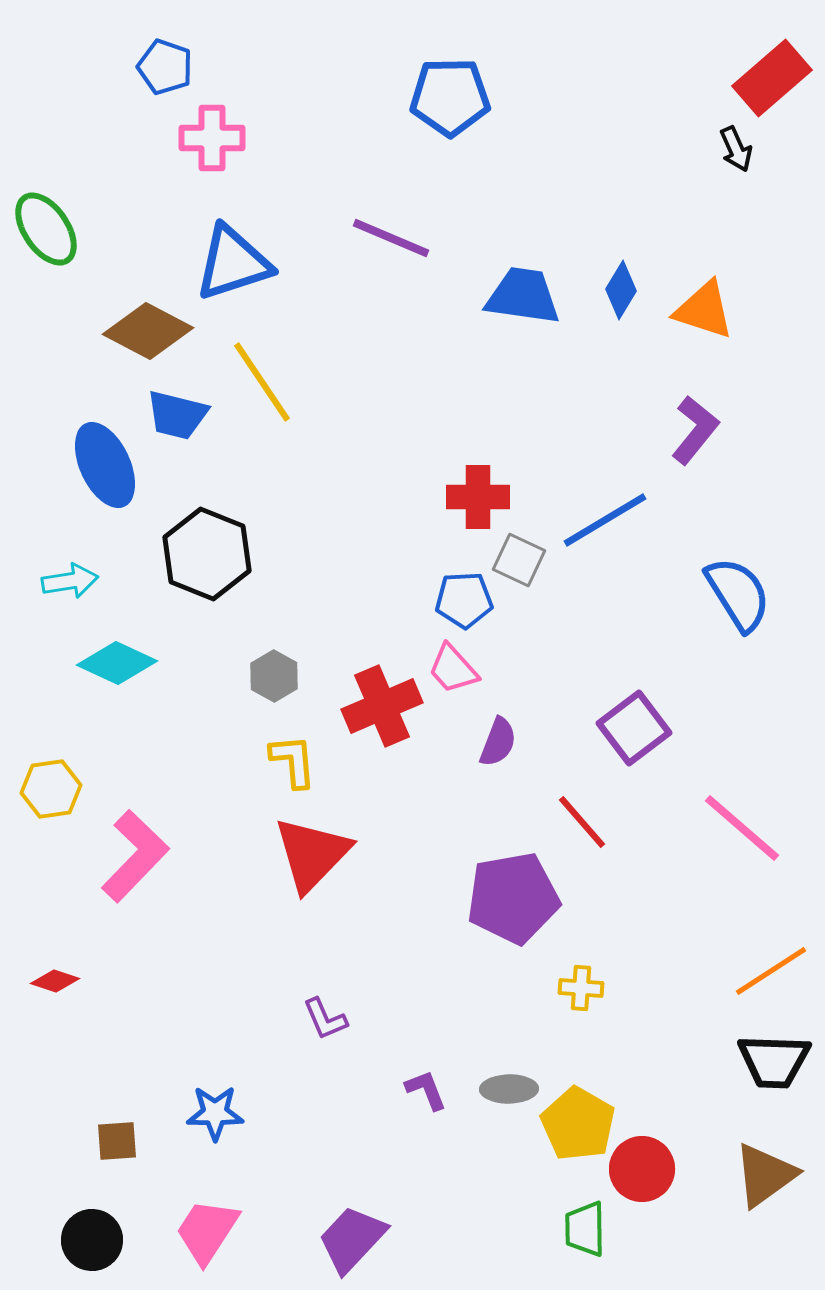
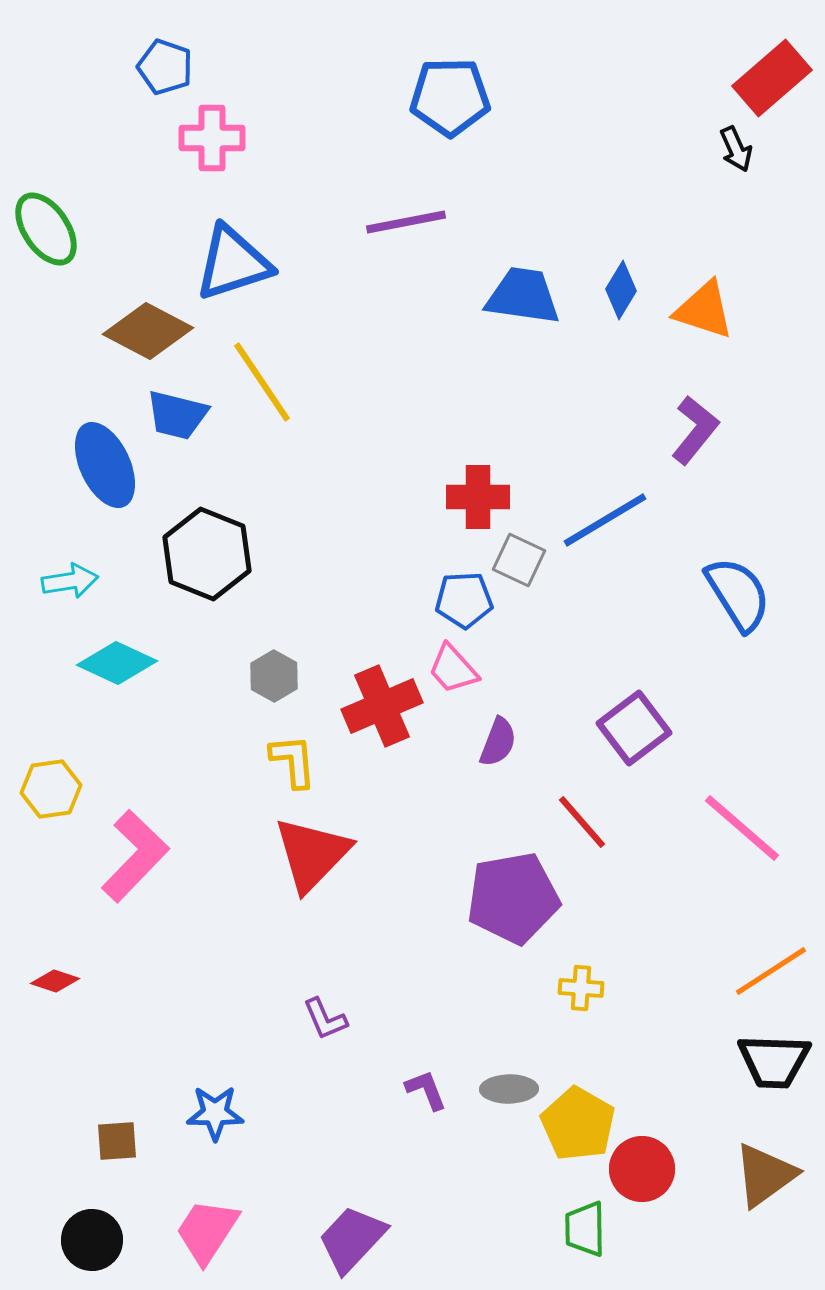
purple line at (391, 238): moved 15 px right, 16 px up; rotated 34 degrees counterclockwise
